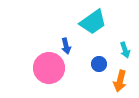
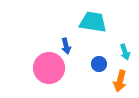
cyan trapezoid: rotated 136 degrees counterclockwise
cyan arrow: moved 2 px down
